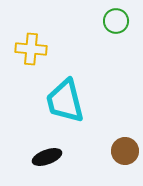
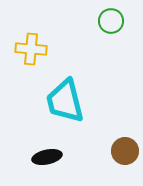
green circle: moved 5 px left
black ellipse: rotated 8 degrees clockwise
